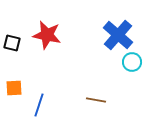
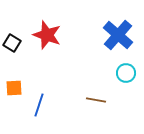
red star: rotated 8 degrees clockwise
black square: rotated 18 degrees clockwise
cyan circle: moved 6 px left, 11 px down
